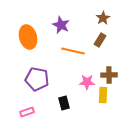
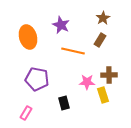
yellow rectangle: rotated 21 degrees counterclockwise
pink rectangle: moved 1 px left, 1 px down; rotated 40 degrees counterclockwise
